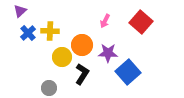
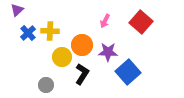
purple triangle: moved 3 px left, 1 px up
purple star: moved 1 px up
gray circle: moved 3 px left, 3 px up
